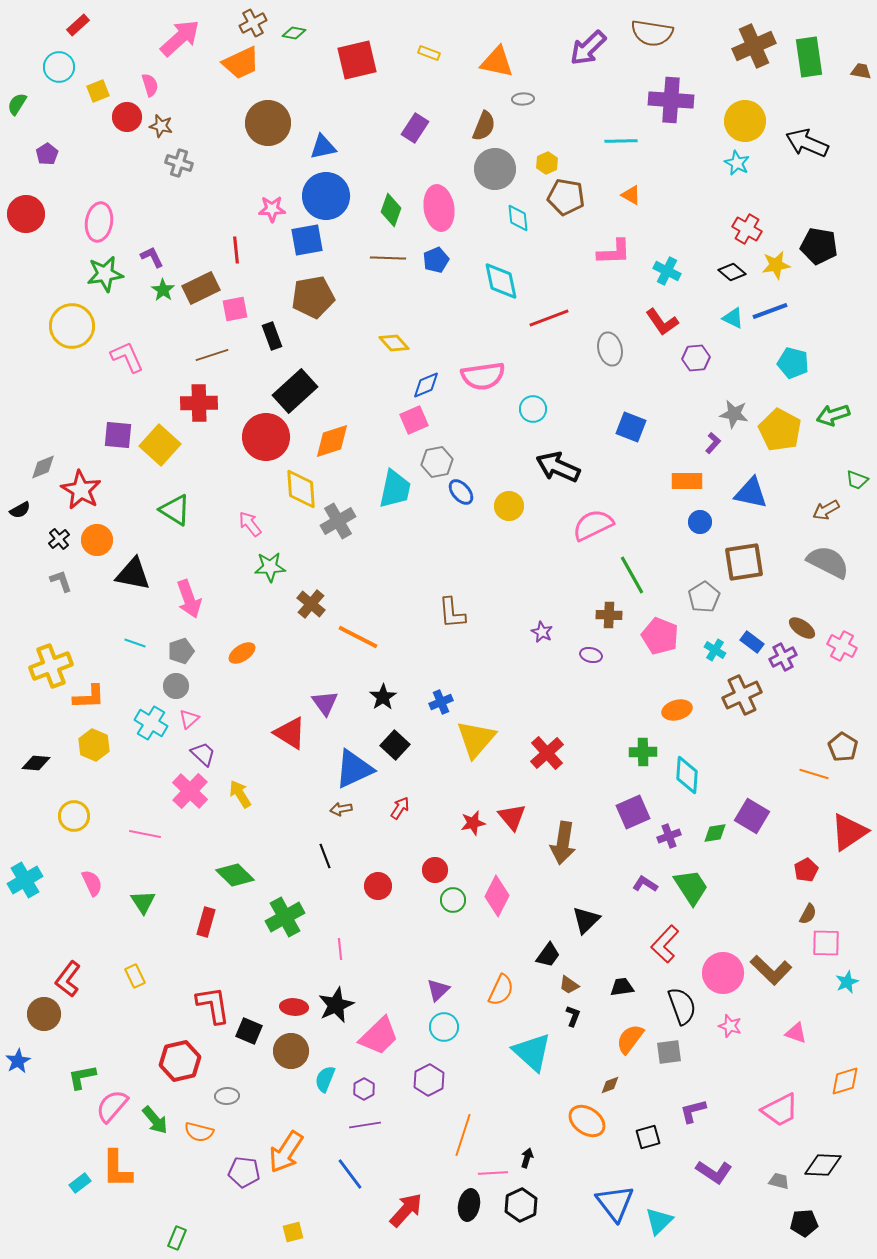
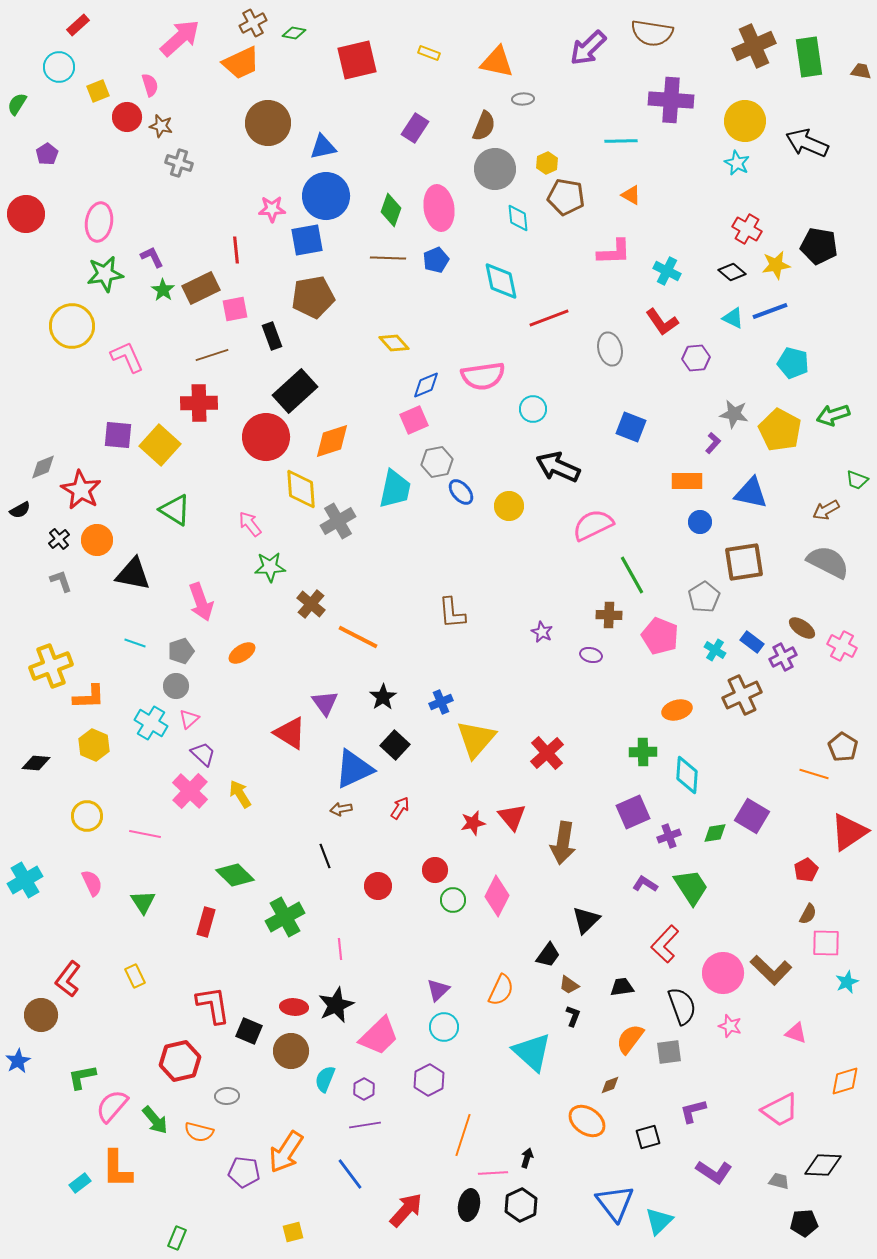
pink arrow at (189, 599): moved 12 px right, 3 px down
yellow circle at (74, 816): moved 13 px right
brown circle at (44, 1014): moved 3 px left, 1 px down
